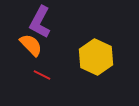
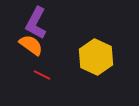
purple L-shape: moved 4 px left, 1 px down
orange semicircle: rotated 10 degrees counterclockwise
